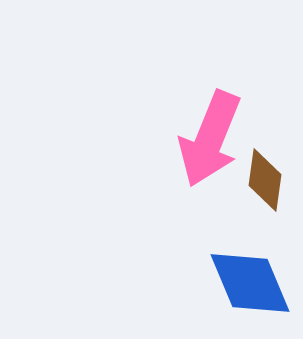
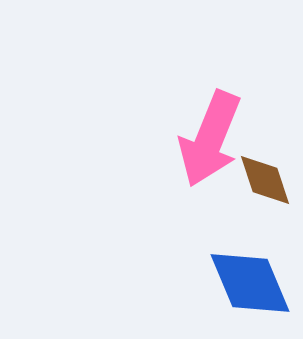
brown diamond: rotated 26 degrees counterclockwise
